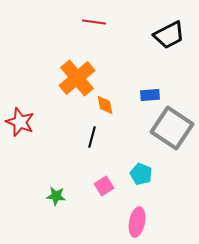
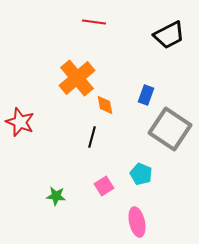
blue rectangle: moved 4 px left; rotated 66 degrees counterclockwise
gray square: moved 2 px left, 1 px down
pink ellipse: rotated 24 degrees counterclockwise
